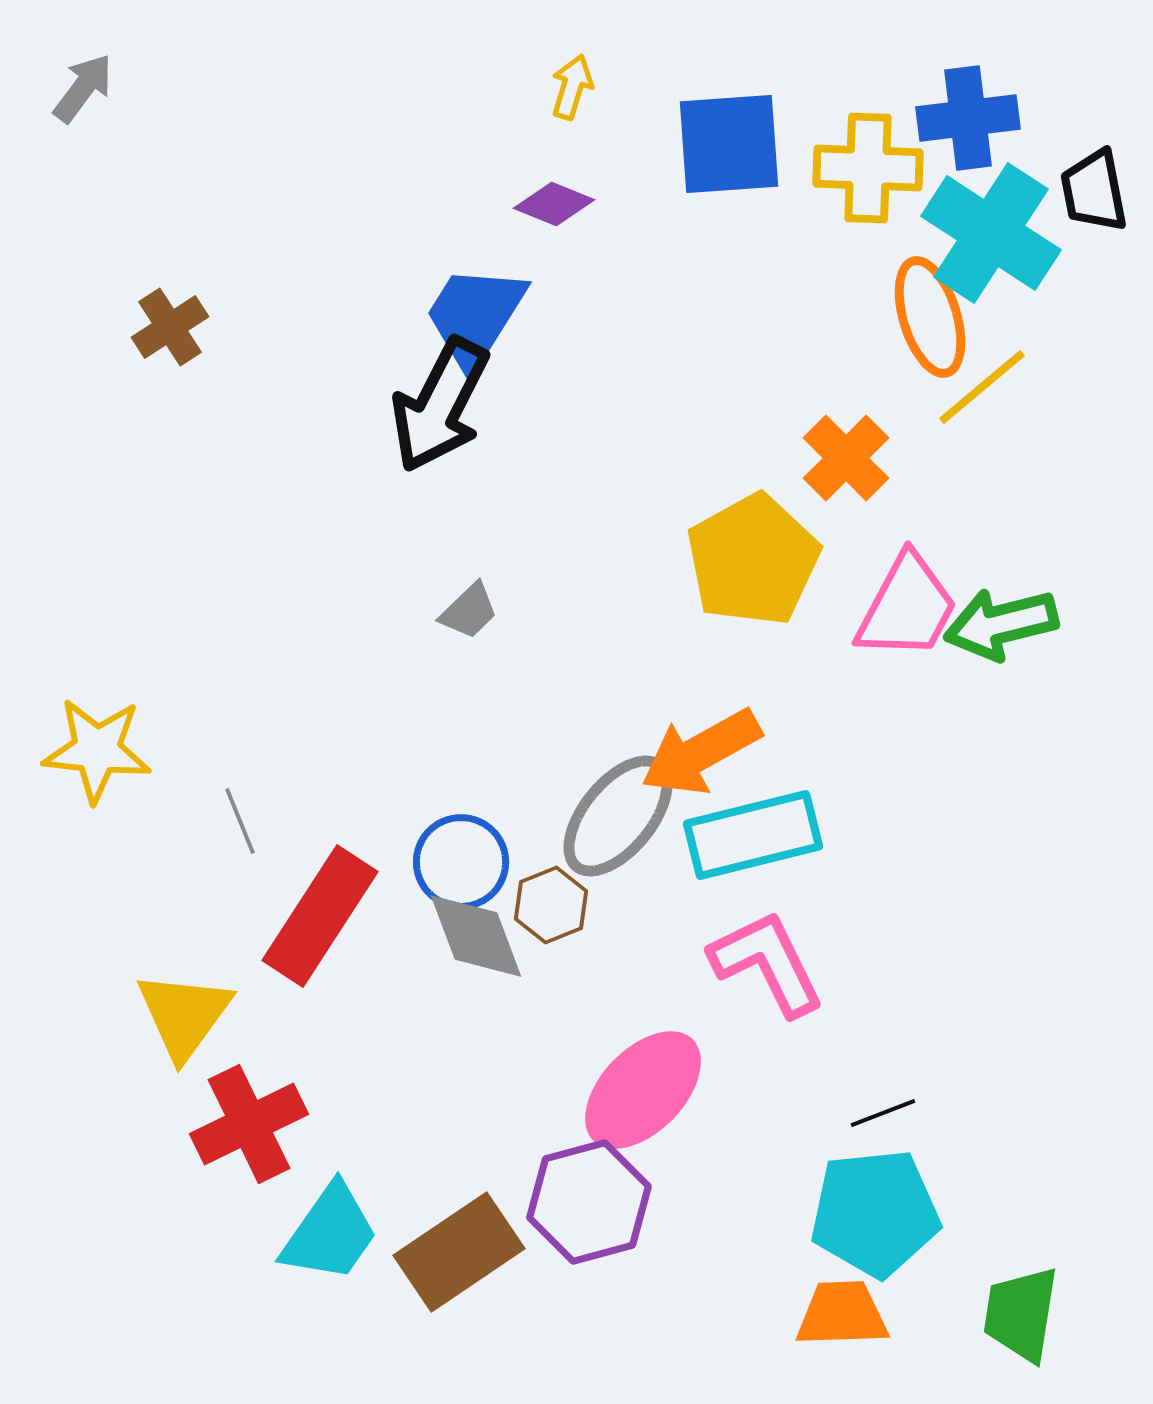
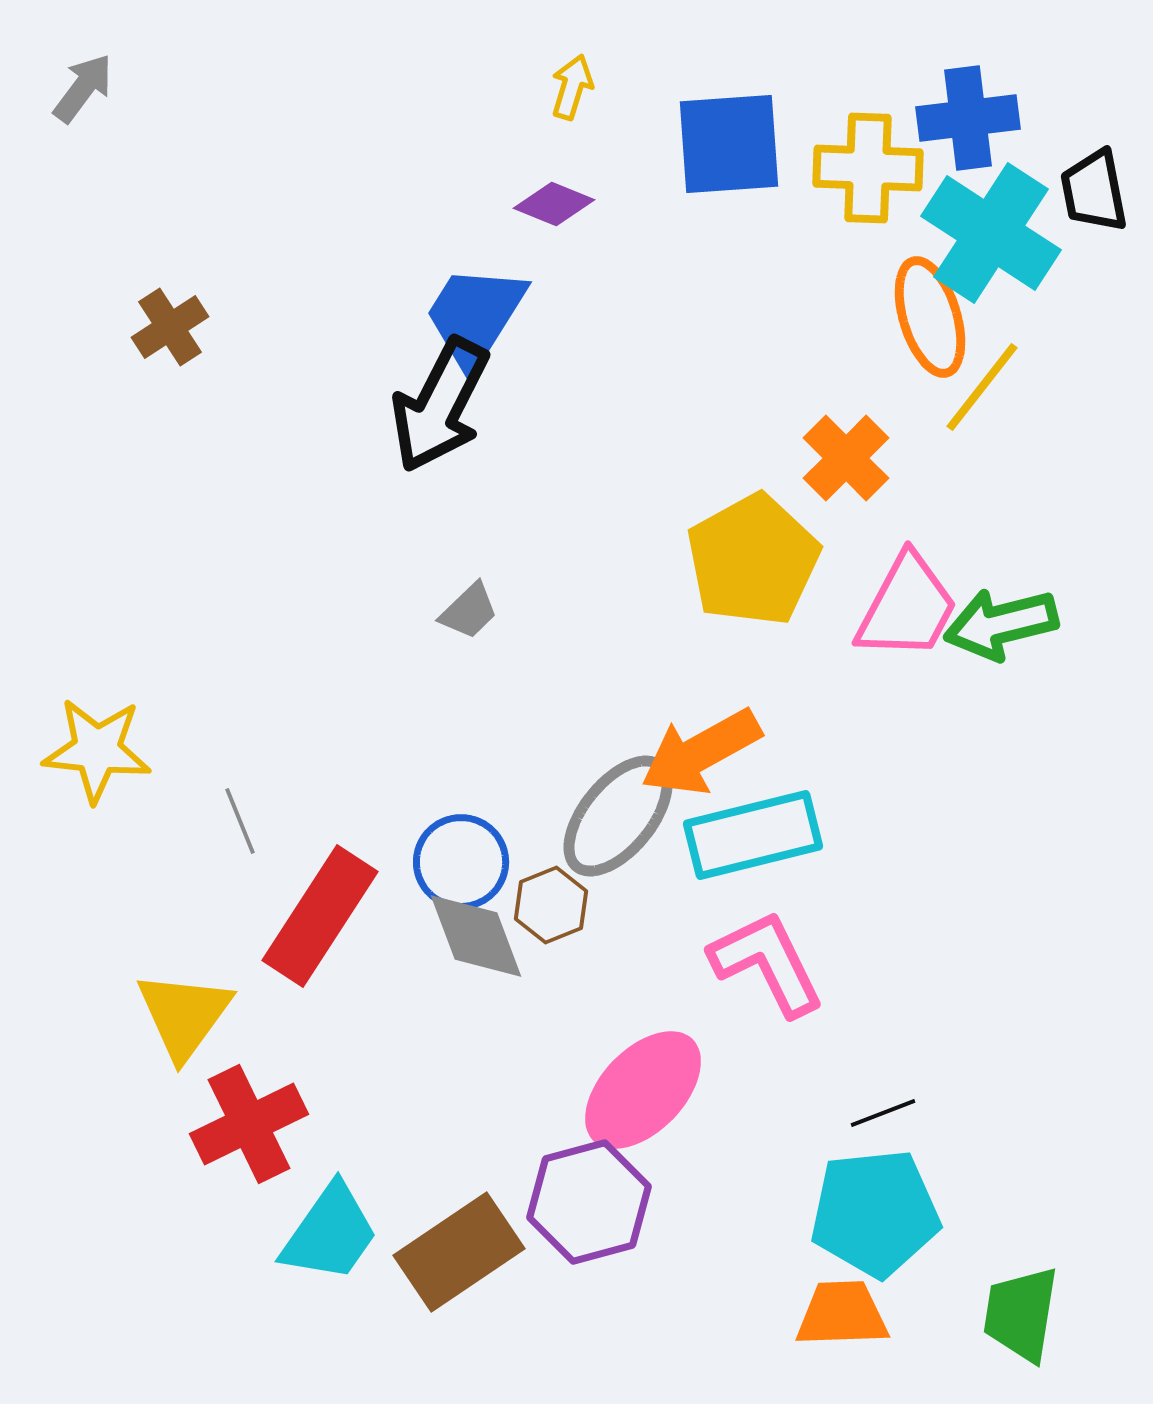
yellow line: rotated 12 degrees counterclockwise
